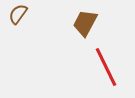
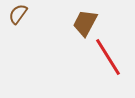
red line: moved 2 px right, 10 px up; rotated 6 degrees counterclockwise
